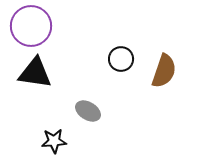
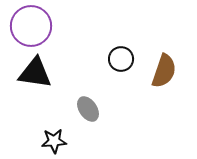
gray ellipse: moved 2 px up; rotated 25 degrees clockwise
